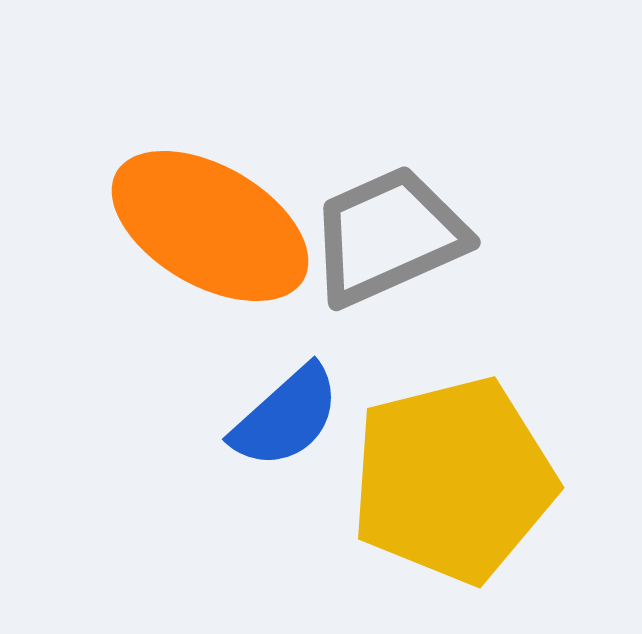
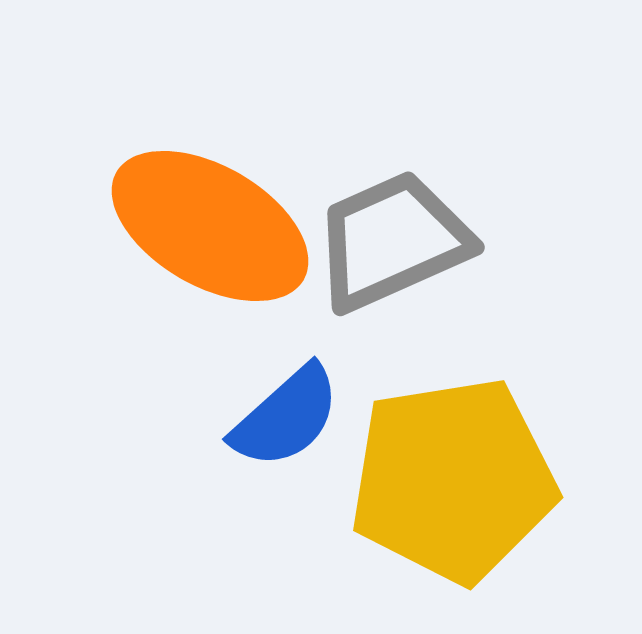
gray trapezoid: moved 4 px right, 5 px down
yellow pentagon: rotated 5 degrees clockwise
